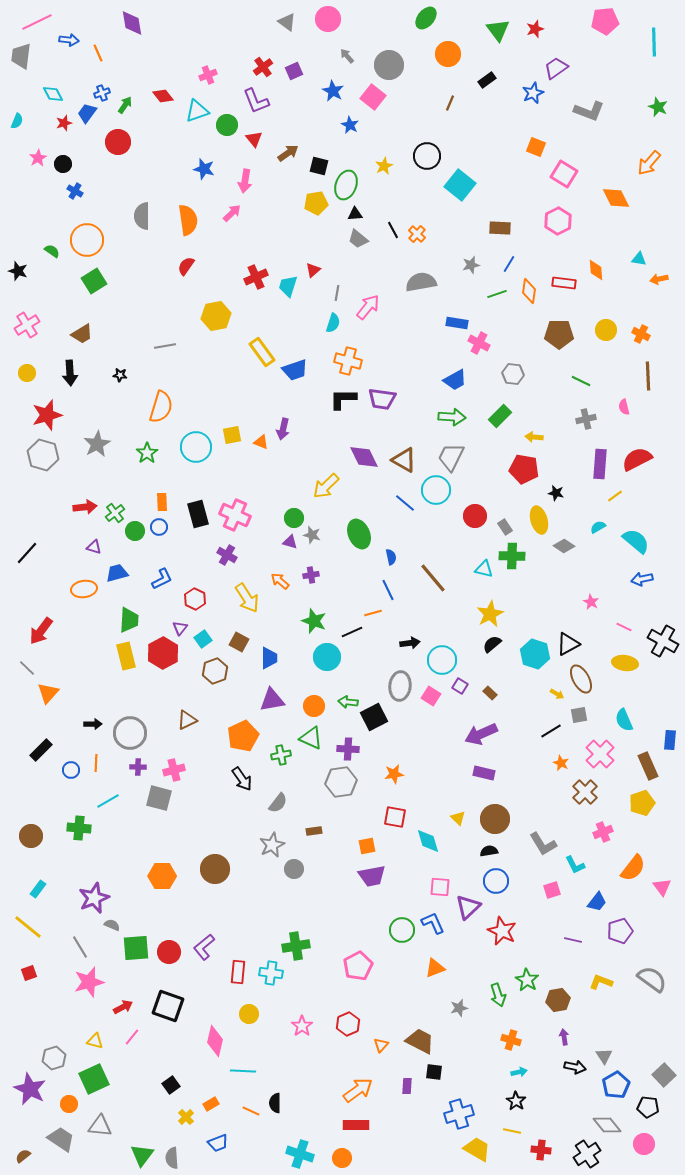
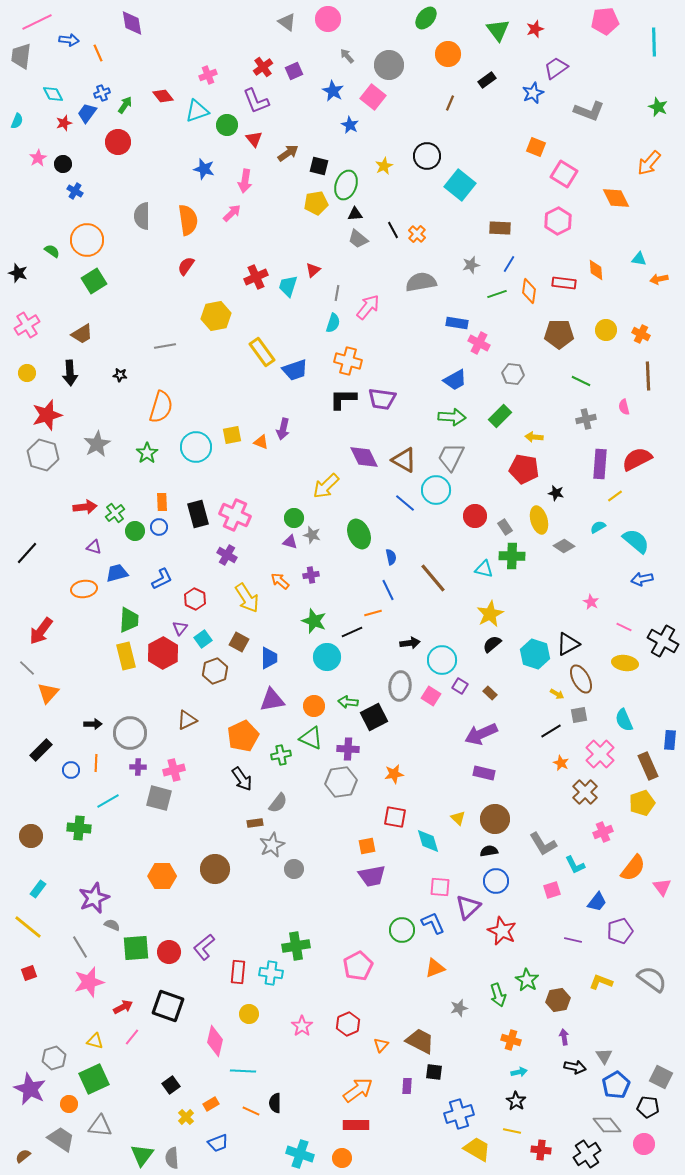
black star at (18, 271): moved 2 px down
brown rectangle at (314, 831): moved 59 px left, 8 px up
gray square at (664, 1075): moved 3 px left, 2 px down; rotated 20 degrees counterclockwise
